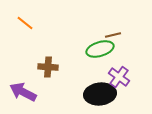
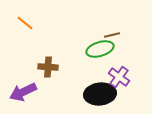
brown line: moved 1 px left
purple arrow: rotated 52 degrees counterclockwise
